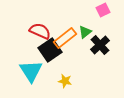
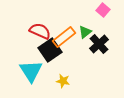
pink square: rotated 24 degrees counterclockwise
orange rectangle: moved 1 px left, 1 px up
black cross: moved 1 px left, 1 px up
yellow star: moved 2 px left
